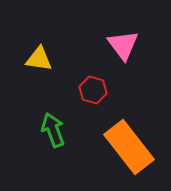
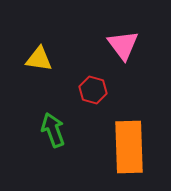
orange rectangle: rotated 36 degrees clockwise
